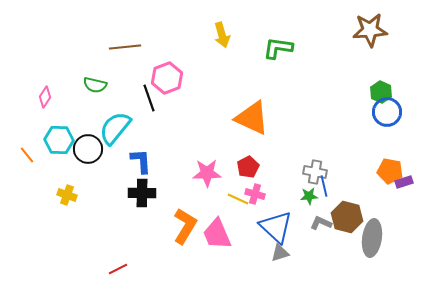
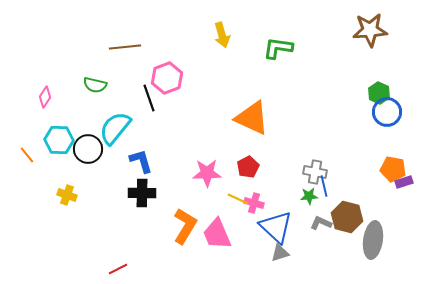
green hexagon: moved 2 px left, 1 px down
blue L-shape: rotated 12 degrees counterclockwise
orange pentagon: moved 3 px right, 2 px up
pink cross: moved 1 px left, 9 px down
gray ellipse: moved 1 px right, 2 px down
